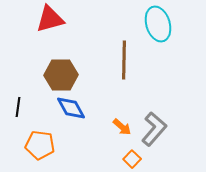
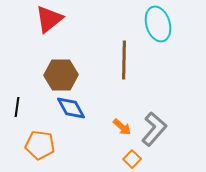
red triangle: moved 1 px left; rotated 24 degrees counterclockwise
black line: moved 1 px left
